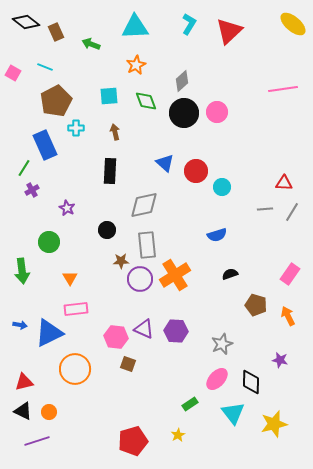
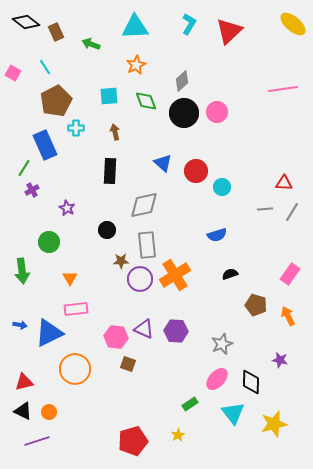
cyan line at (45, 67): rotated 35 degrees clockwise
blue triangle at (165, 163): moved 2 px left
